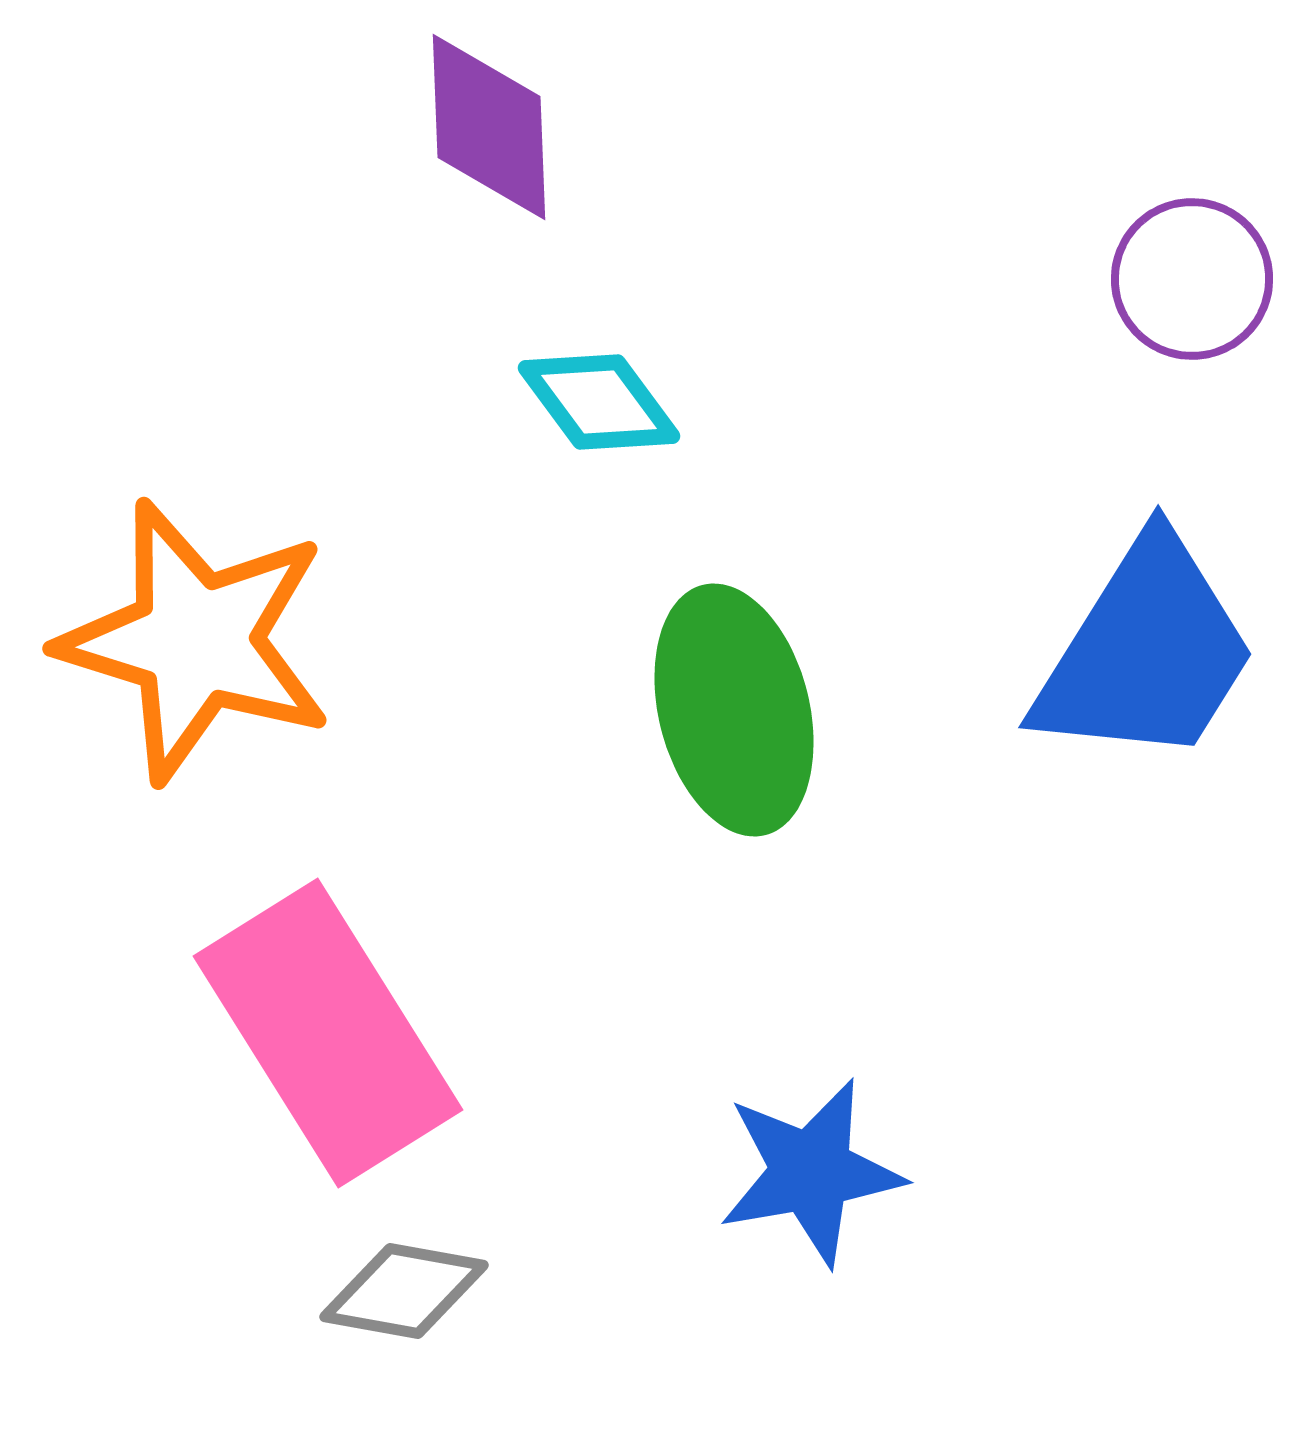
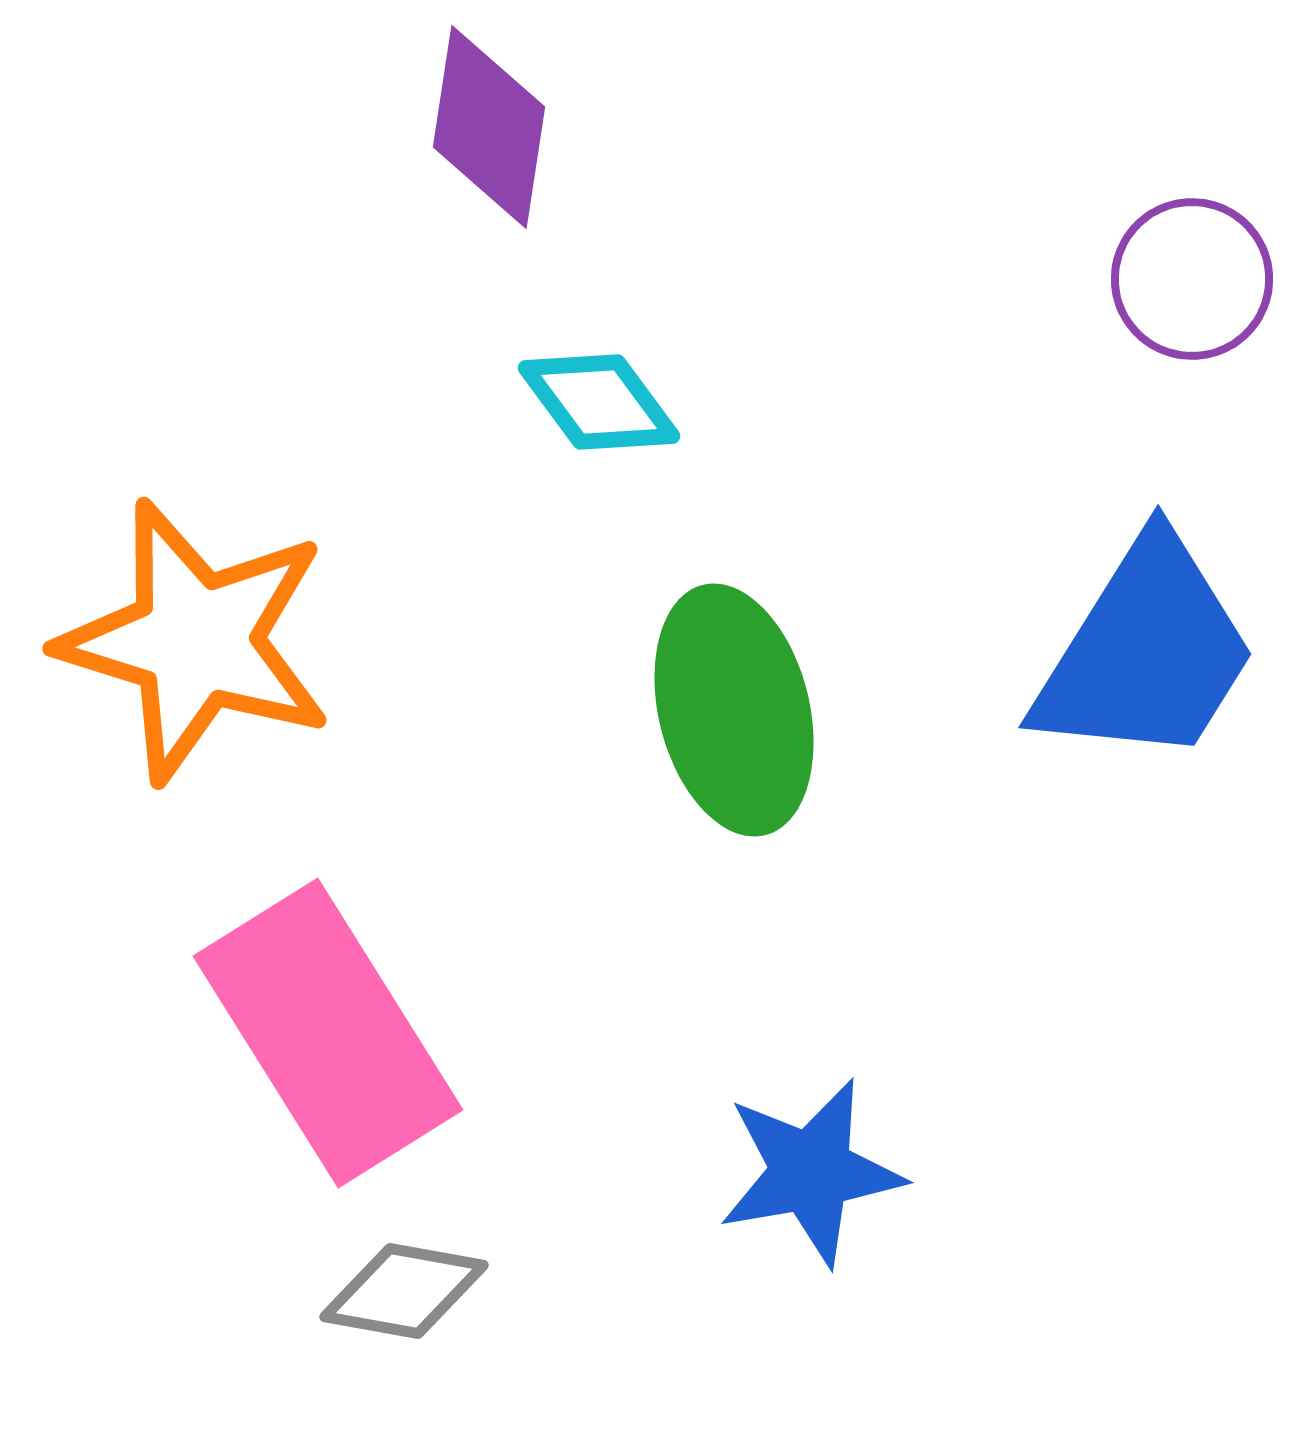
purple diamond: rotated 11 degrees clockwise
